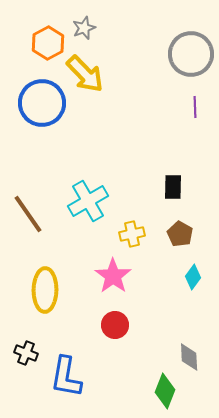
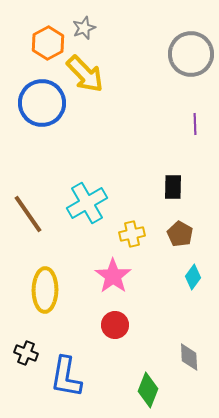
purple line: moved 17 px down
cyan cross: moved 1 px left, 2 px down
green diamond: moved 17 px left, 1 px up
